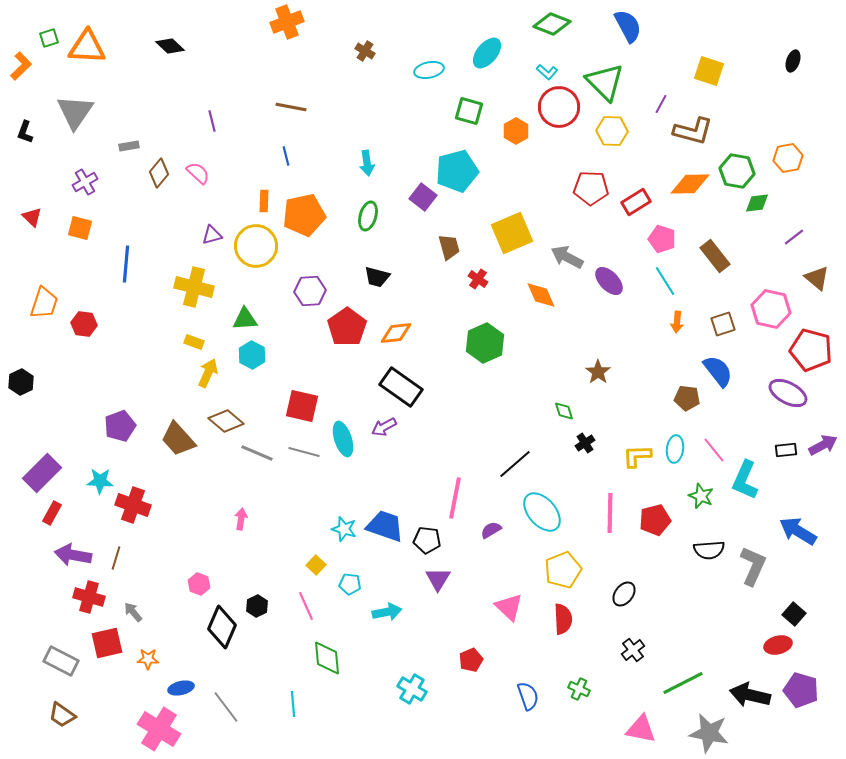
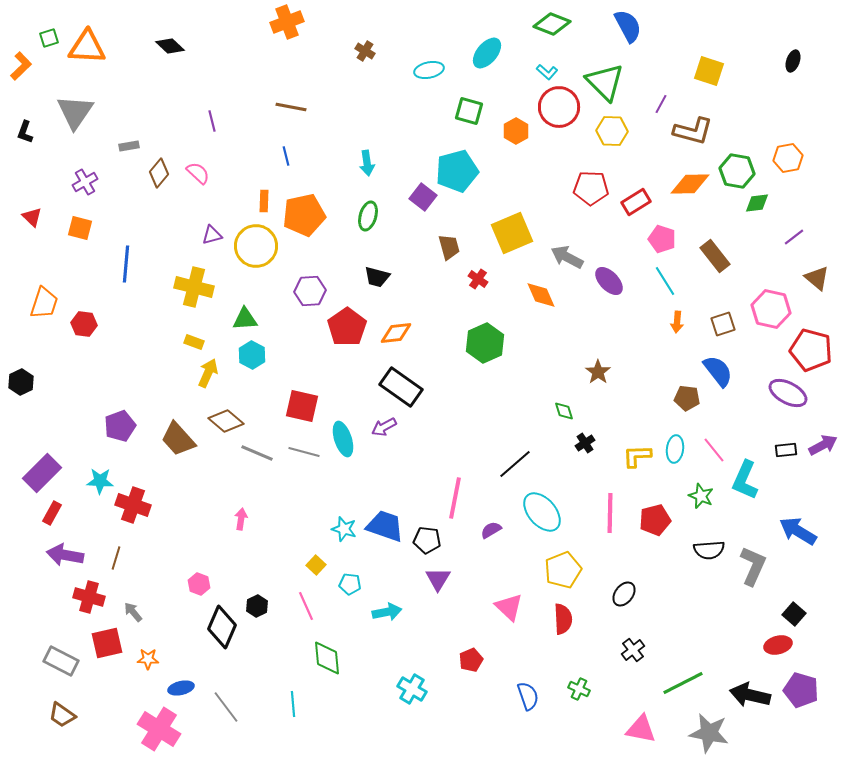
purple arrow at (73, 555): moved 8 px left
